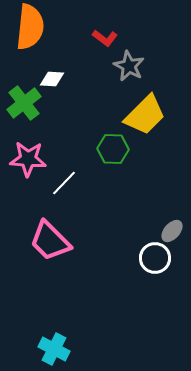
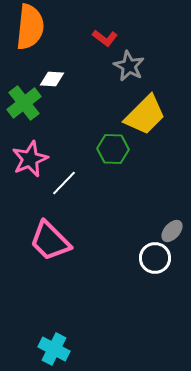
pink star: moved 2 px right; rotated 27 degrees counterclockwise
